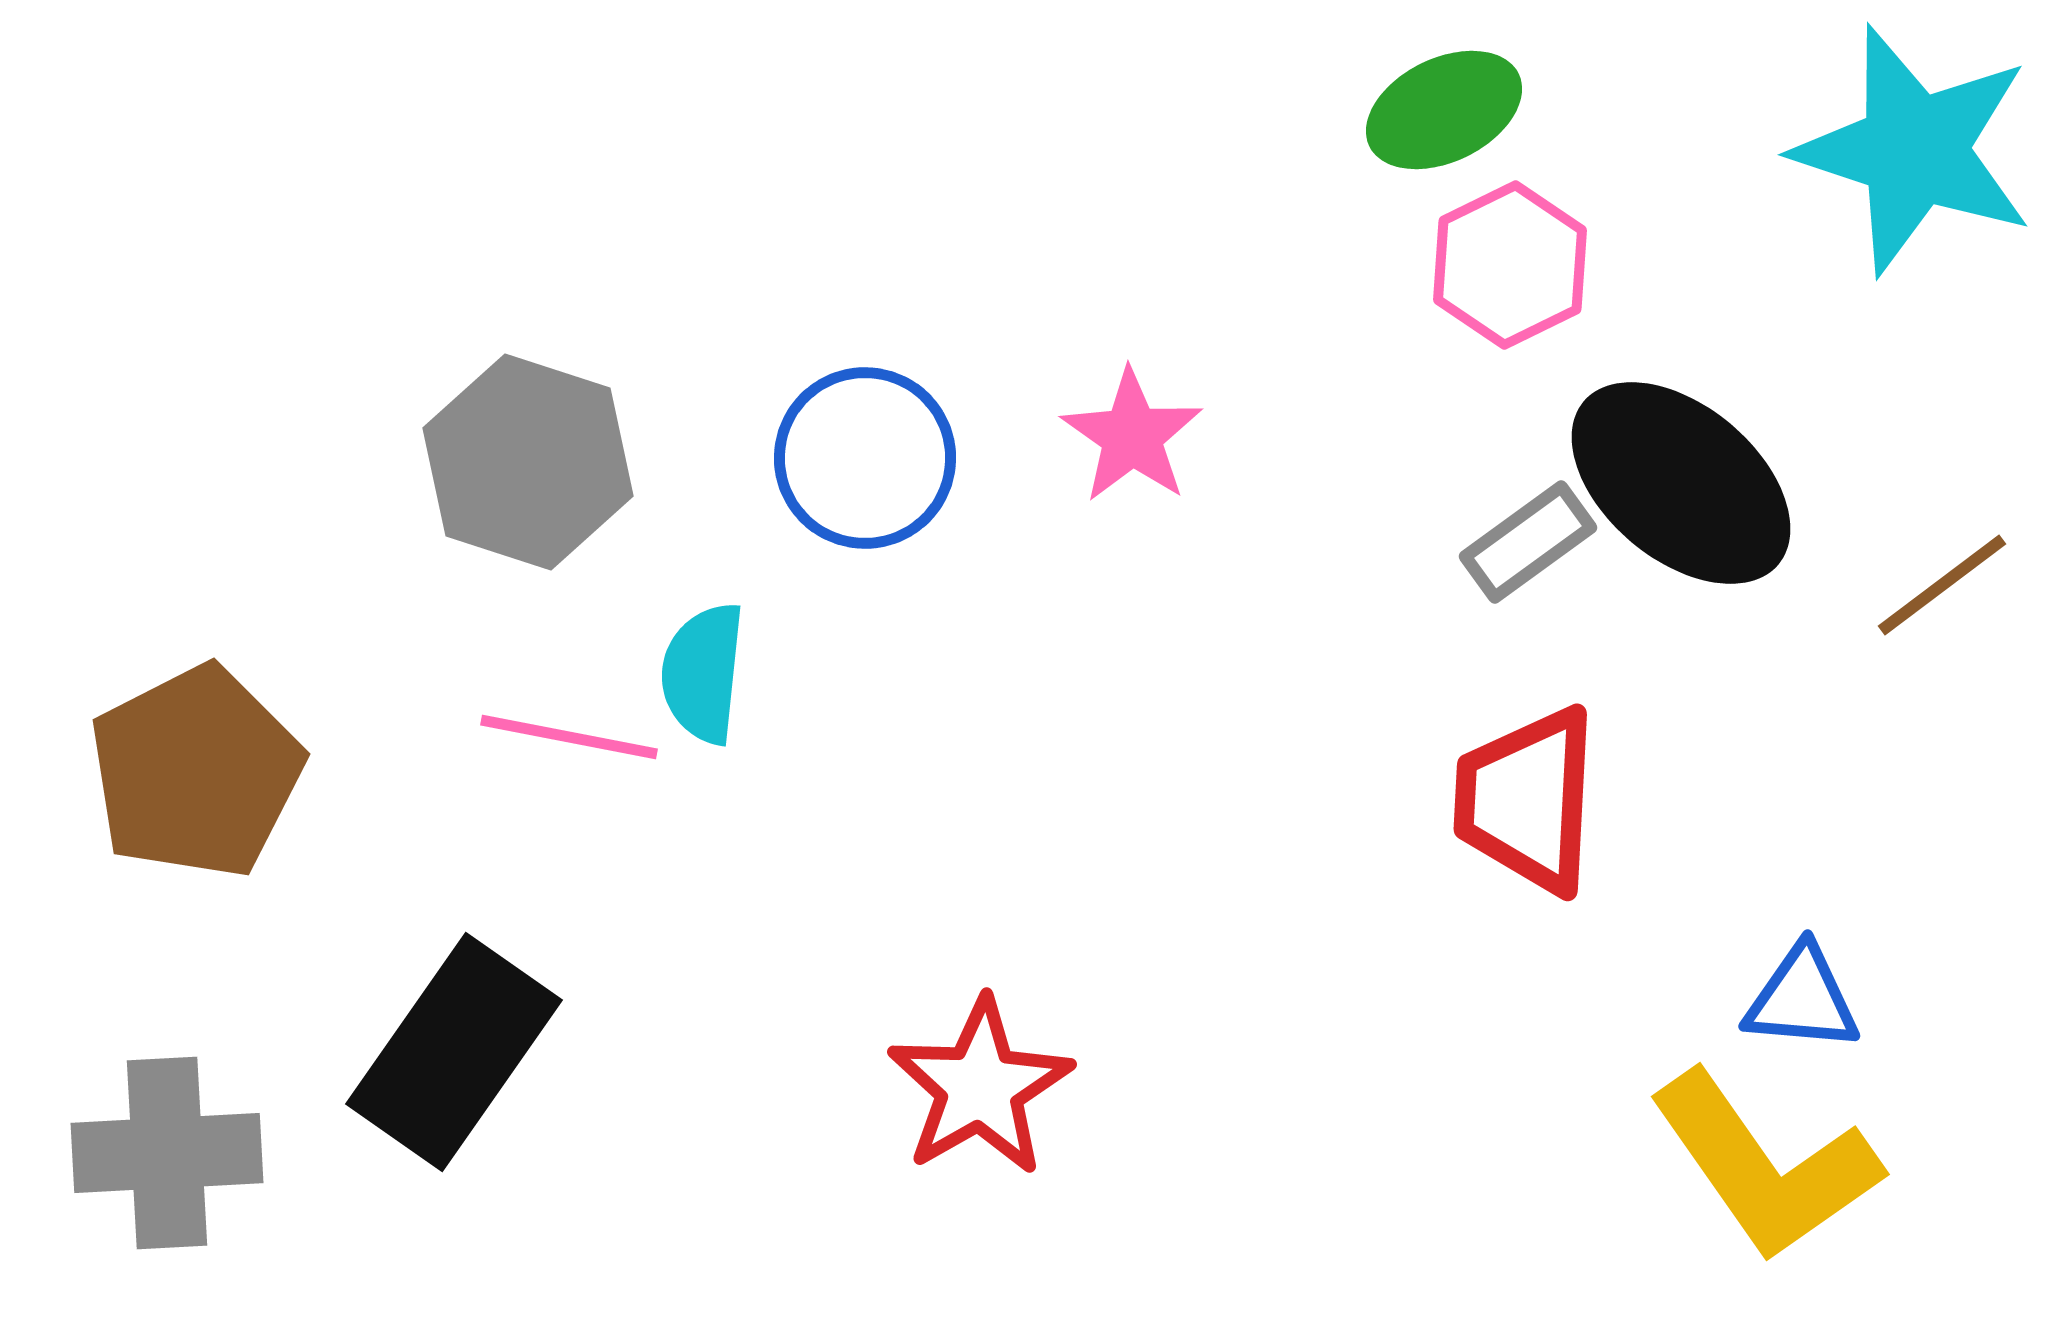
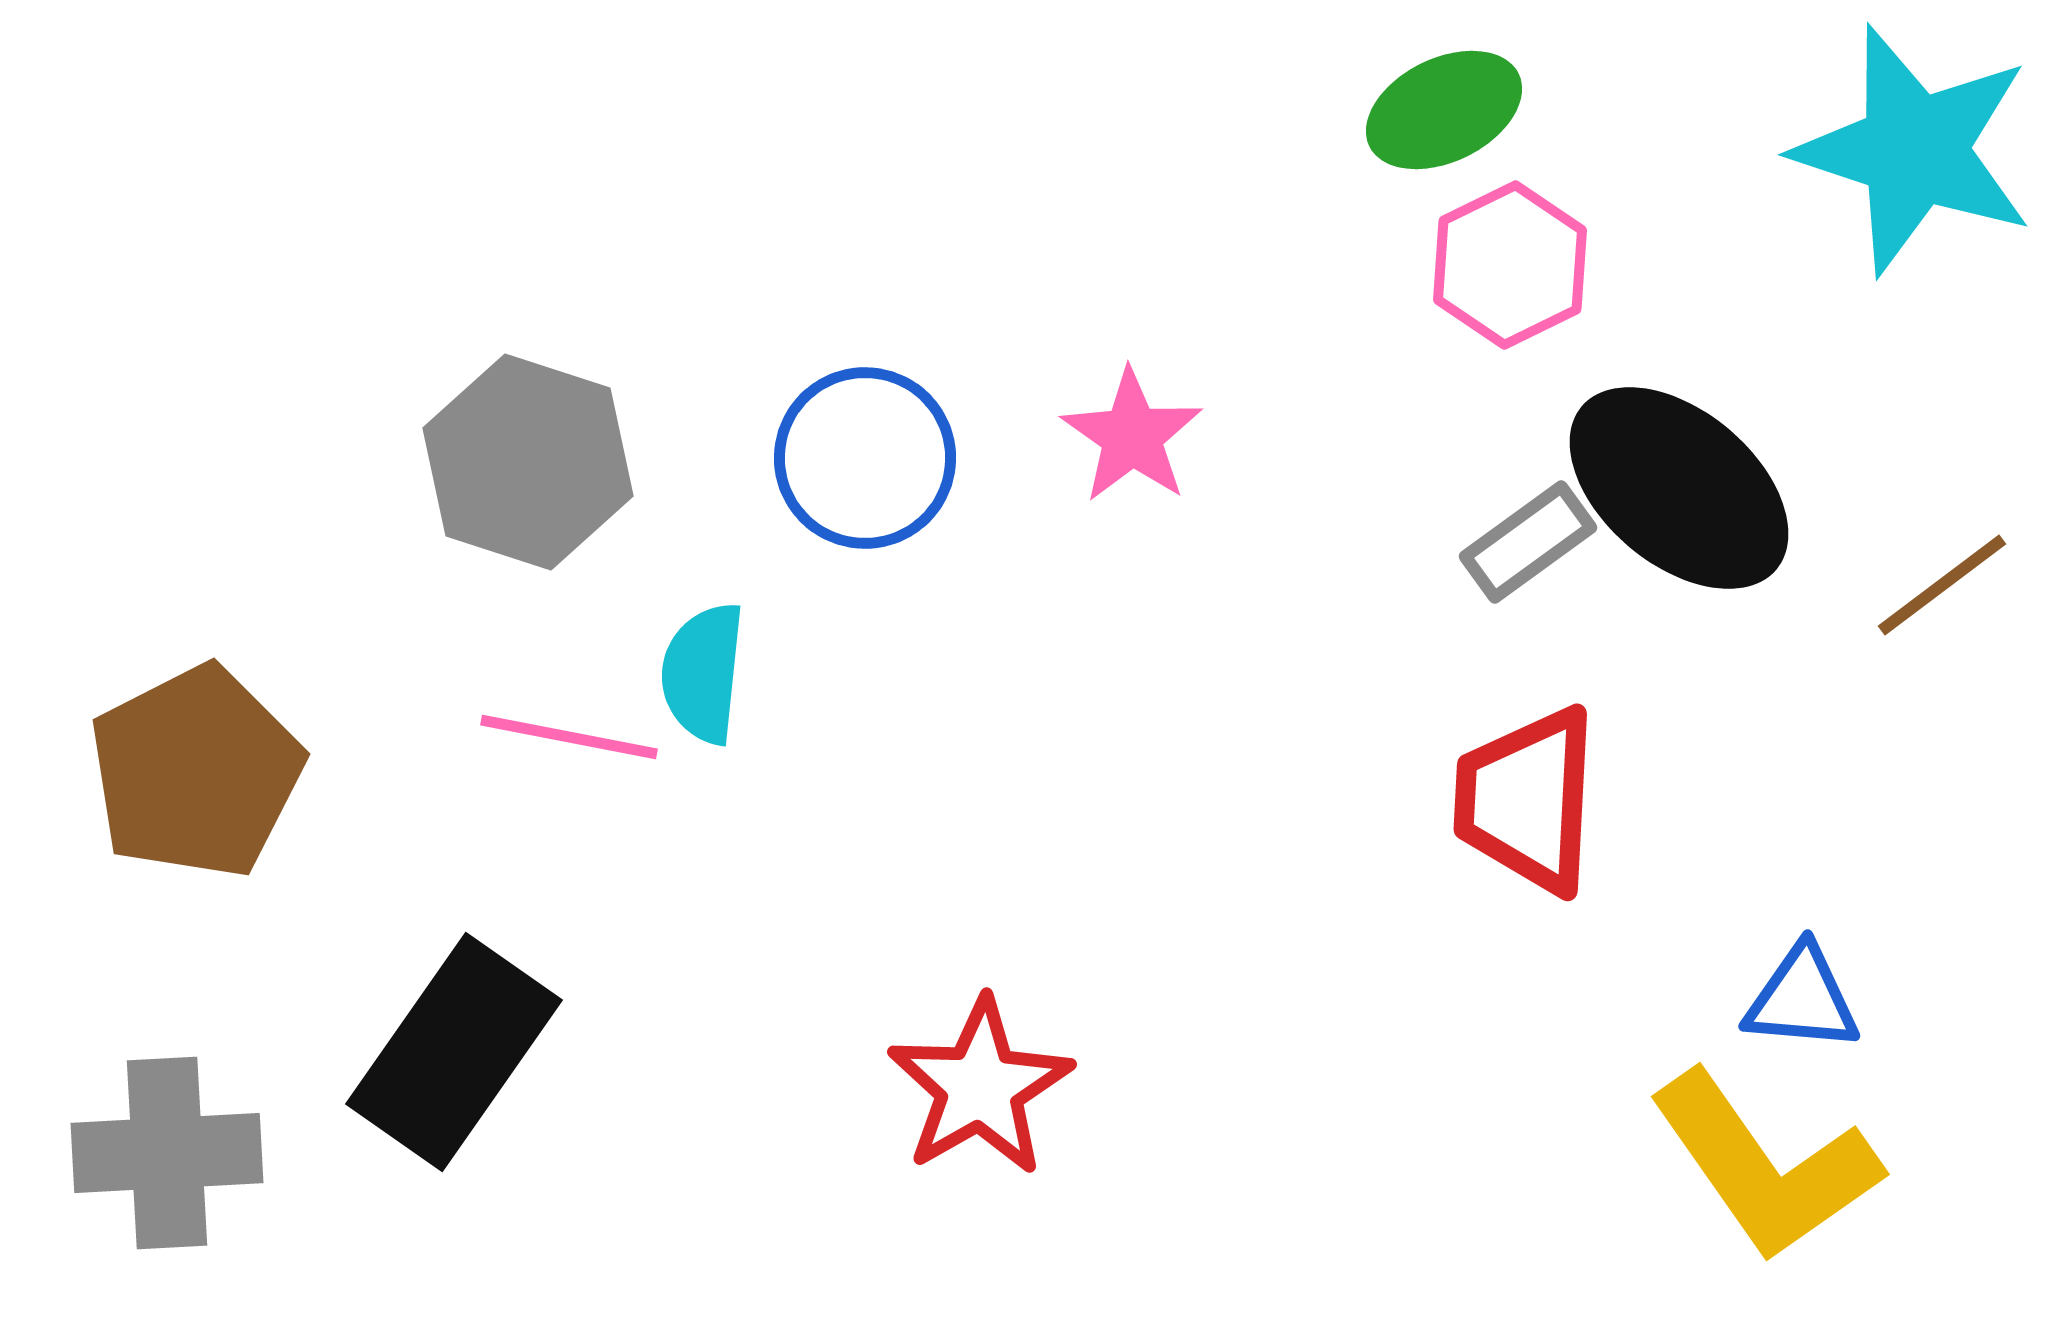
black ellipse: moved 2 px left, 5 px down
